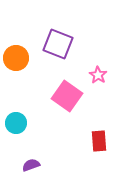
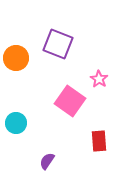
pink star: moved 1 px right, 4 px down
pink square: moved 3 px right, 5 px down
purple semicircle: moved 16 px right, 4 px up; rotated 36 degrees counterclockwise
